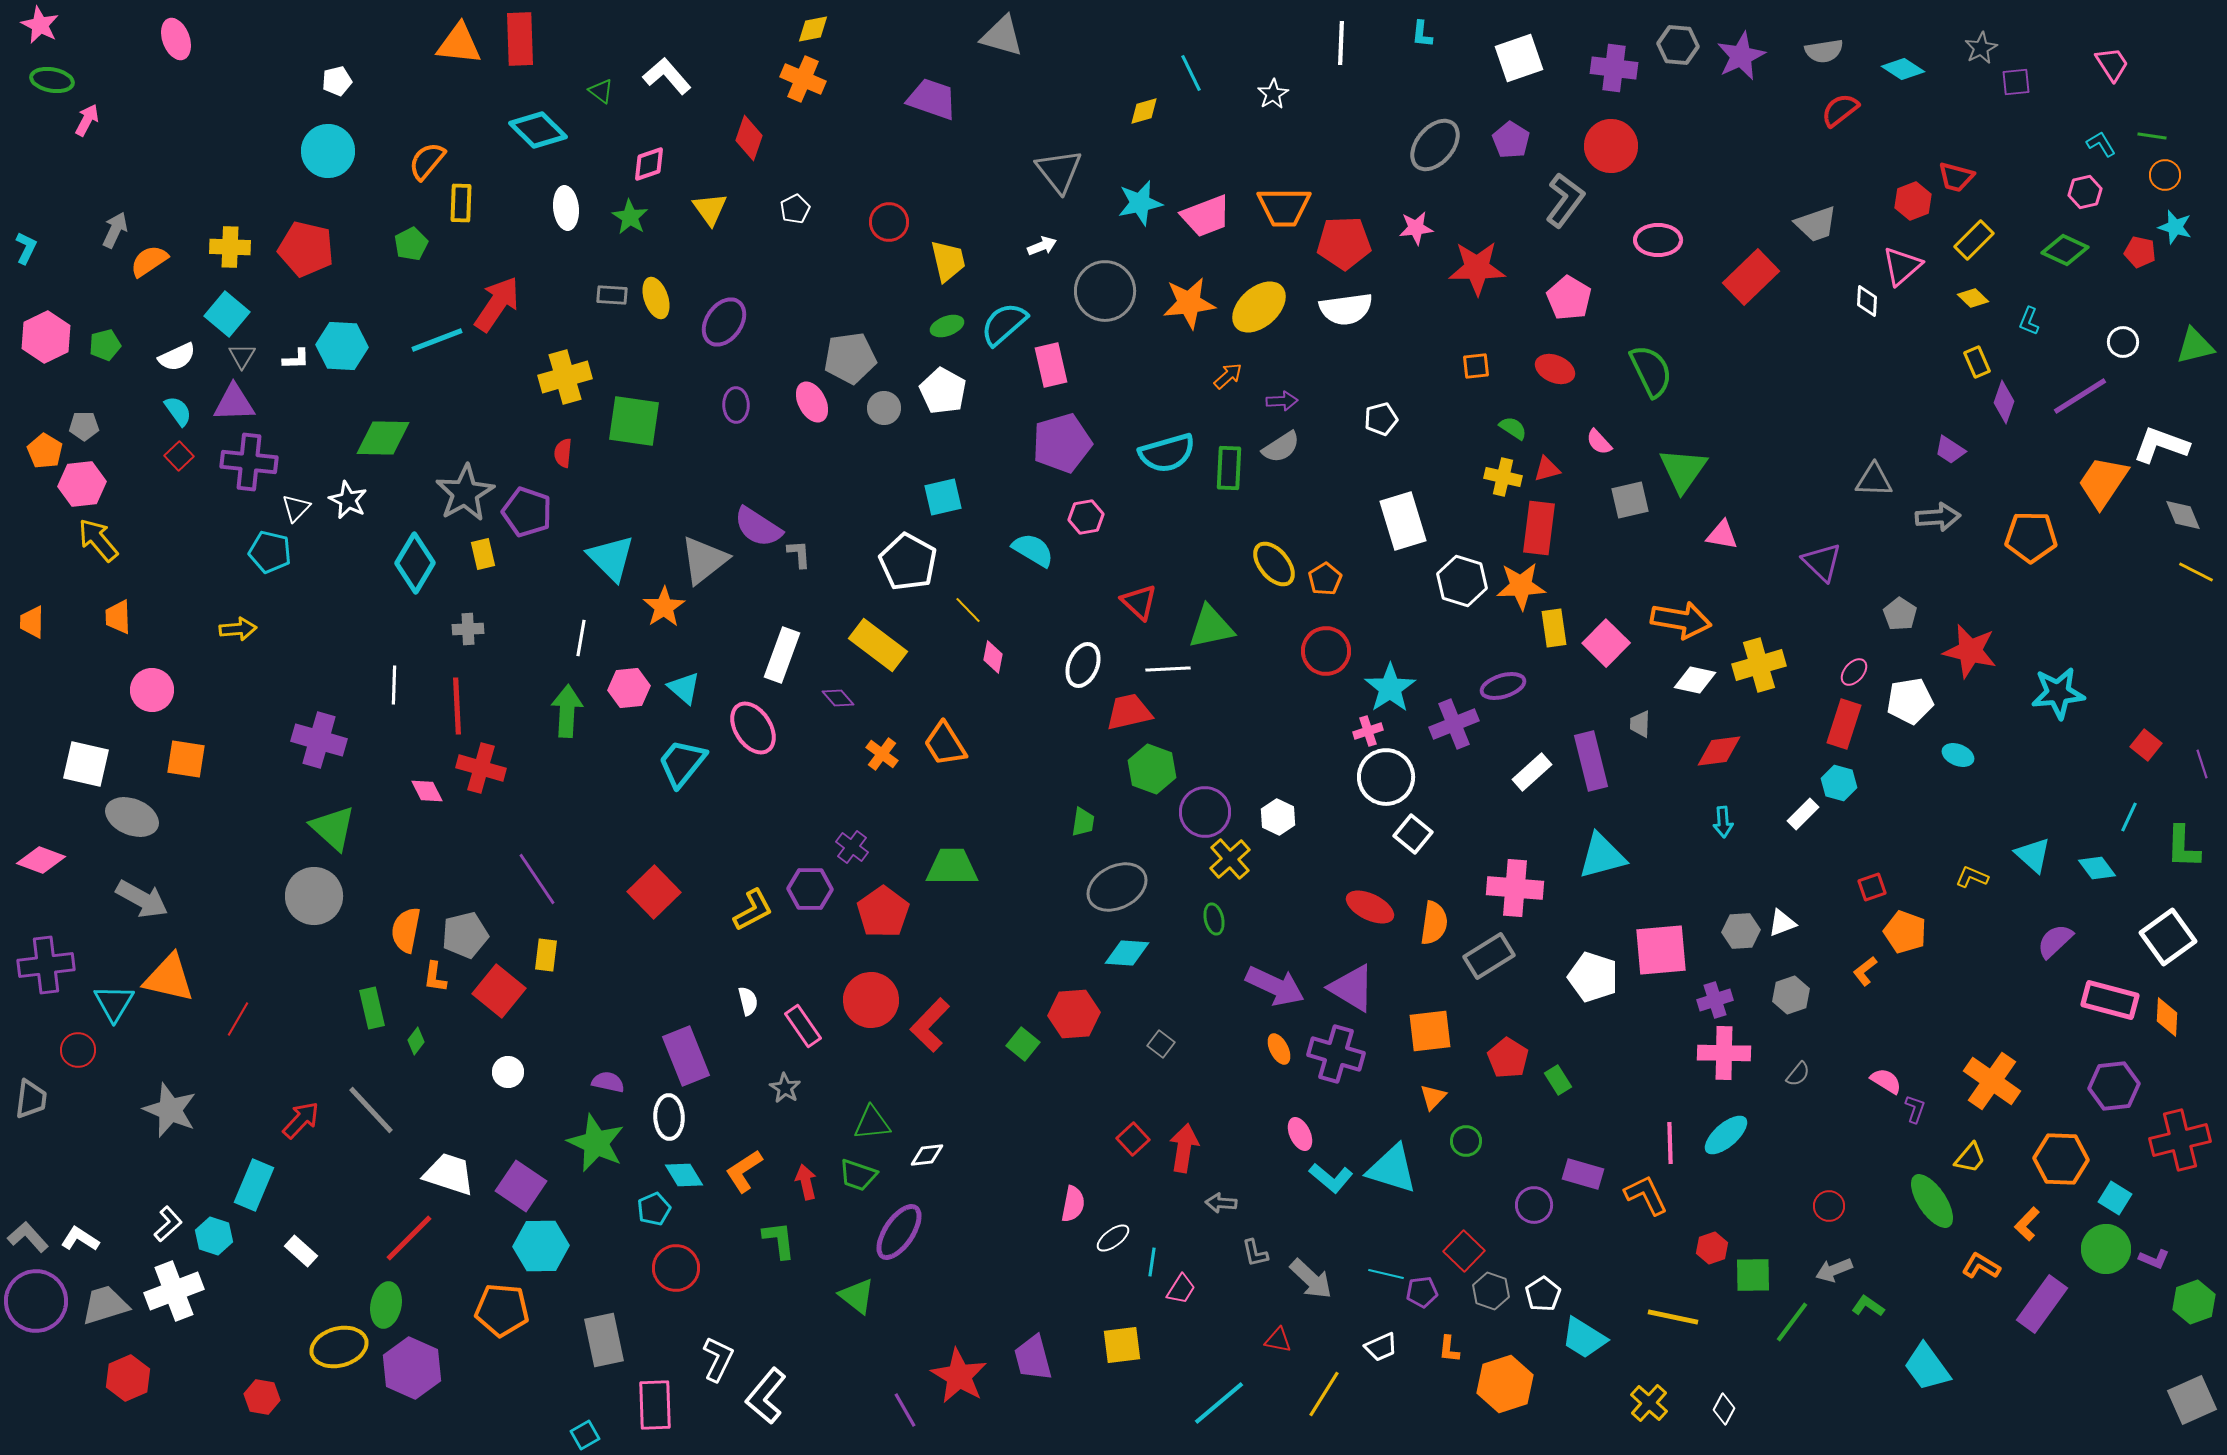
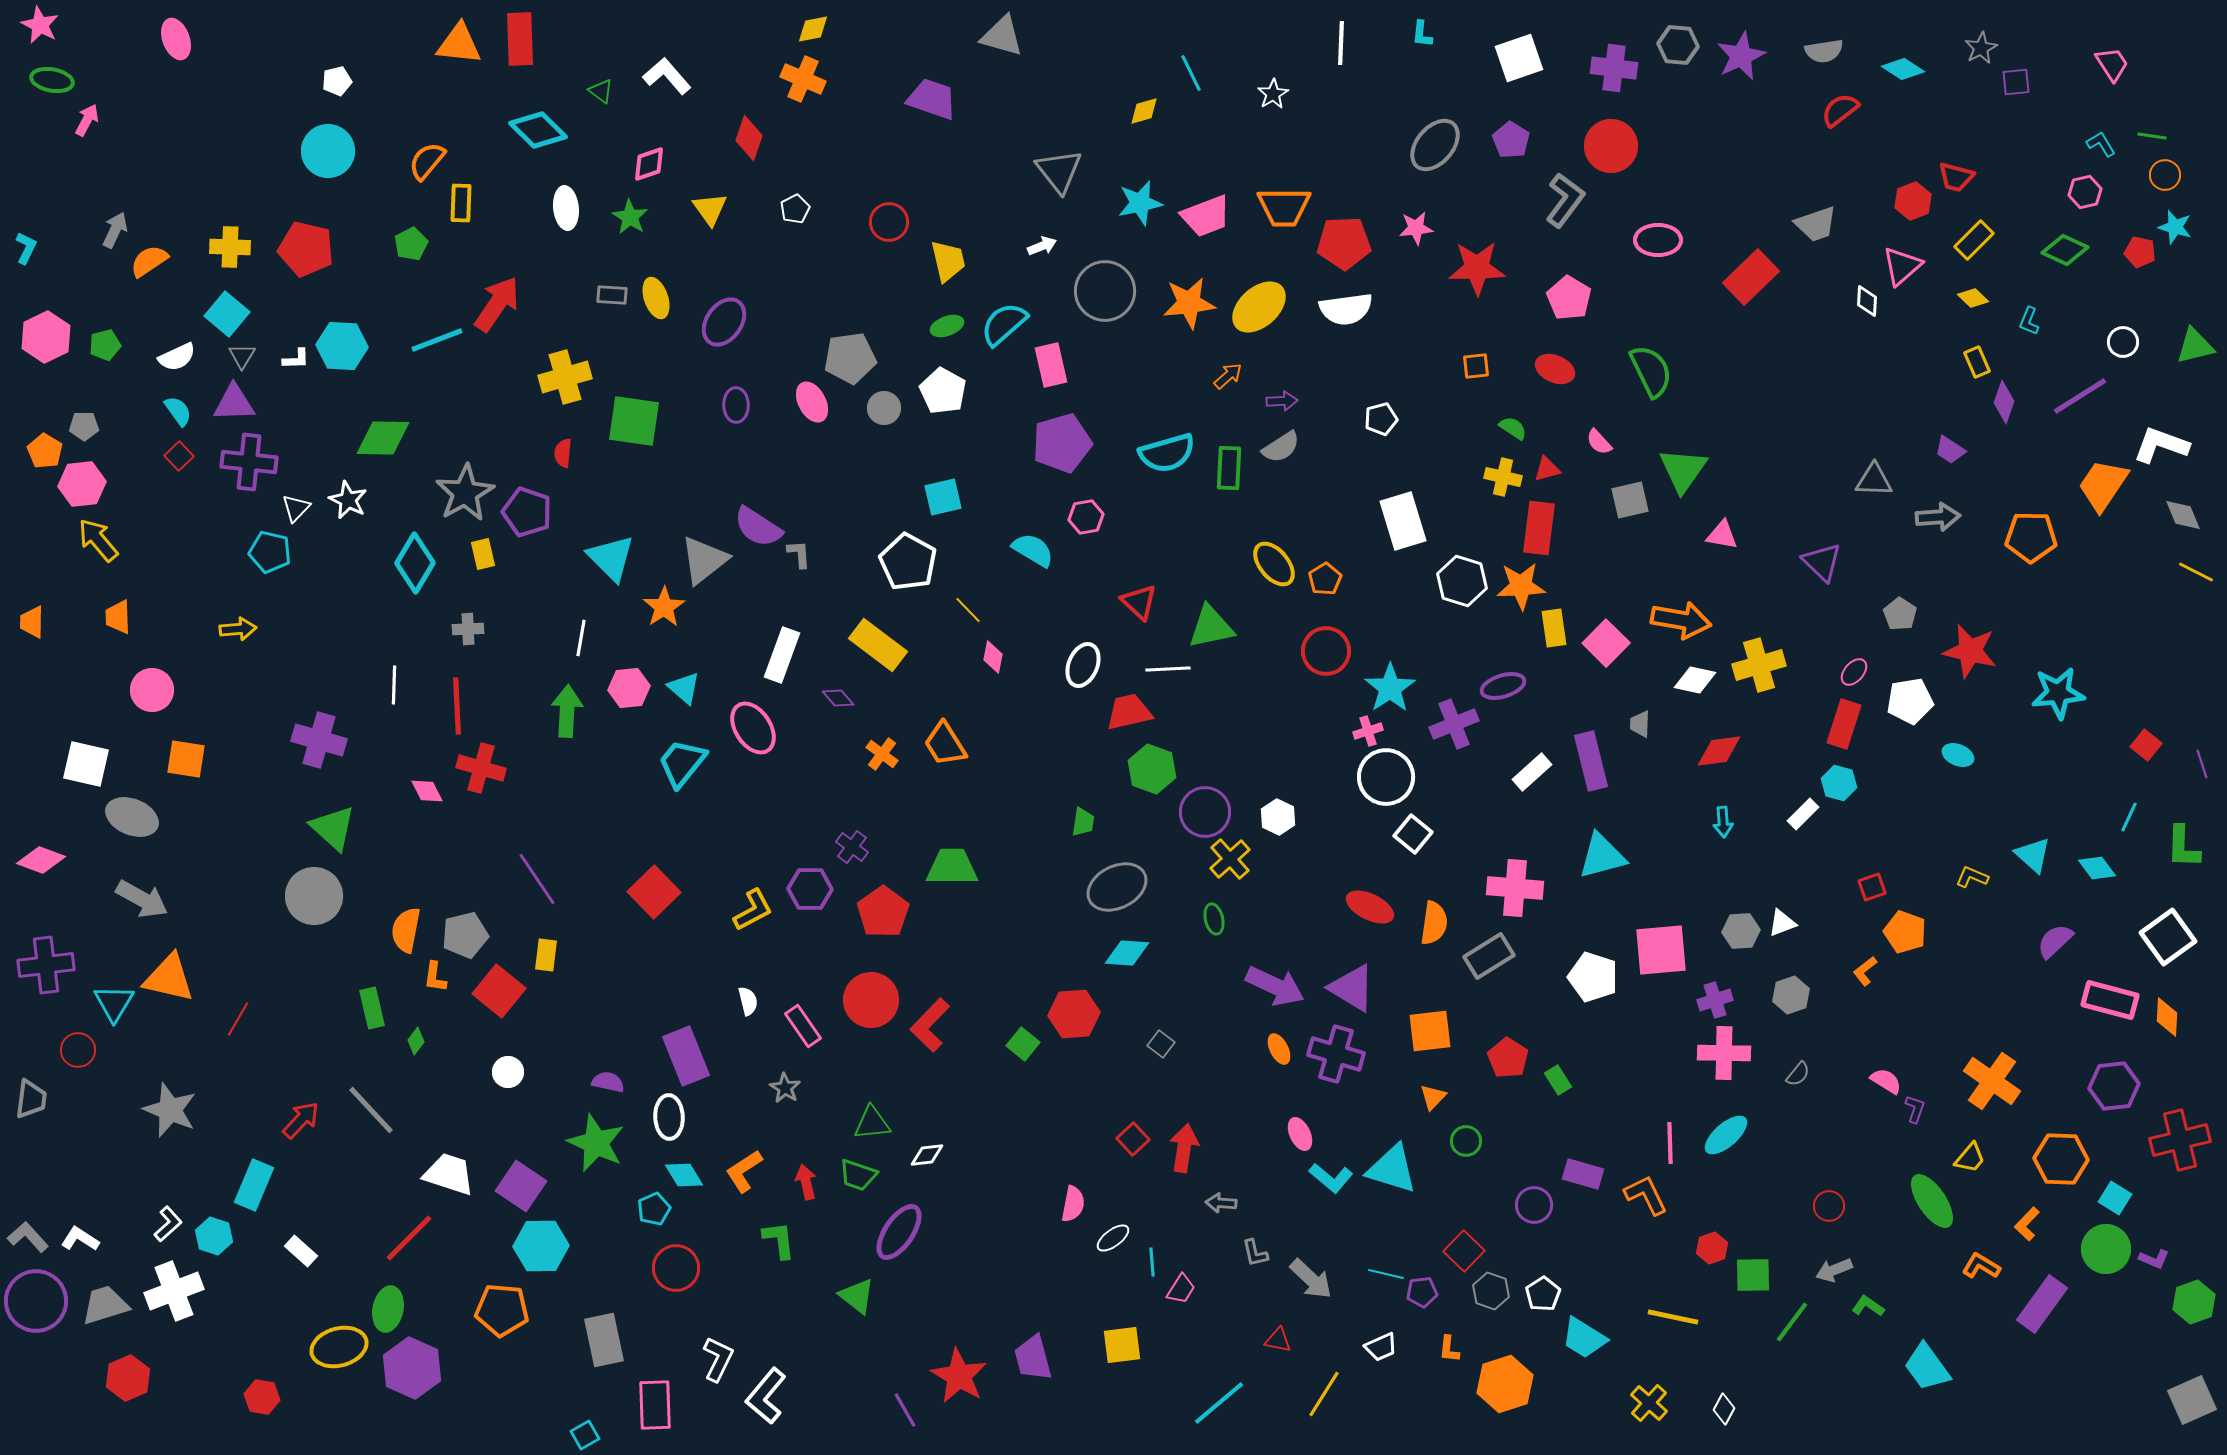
orange trapezoid at (2103, 482): moved 3 px down
cyan line at (1152, 1262): rotated 12 degrees counterclockwise
green ellipse at (386, 1305): moved 2 px right, 4 px down
